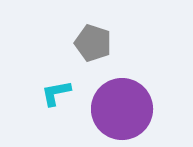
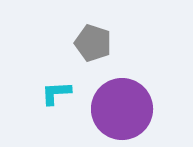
cyan L-shape: rotated 8 degrees clockwise
